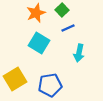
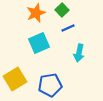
cyan square: rotated 35 degrees clockwise
